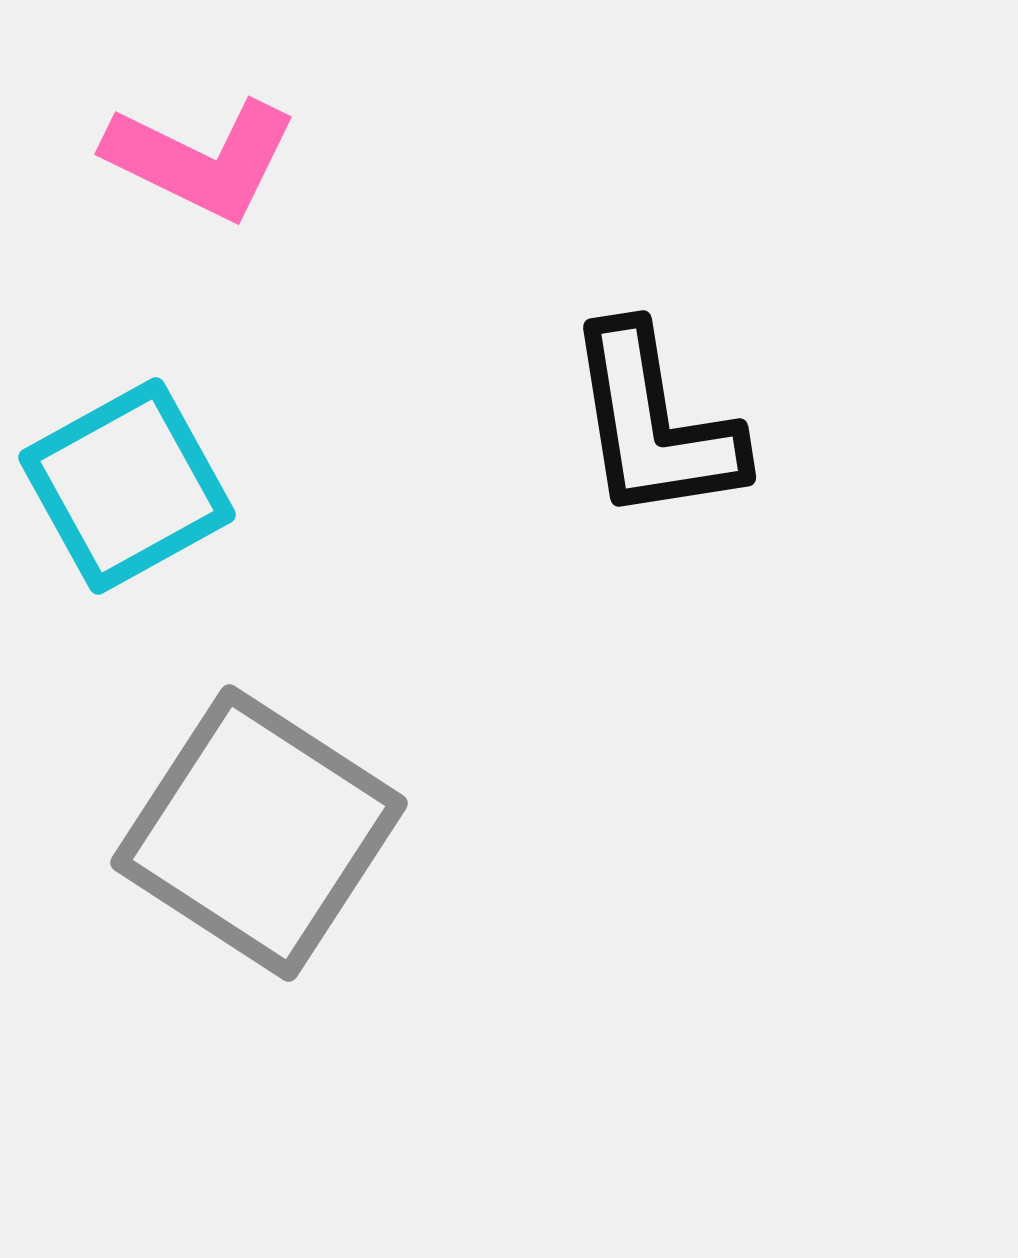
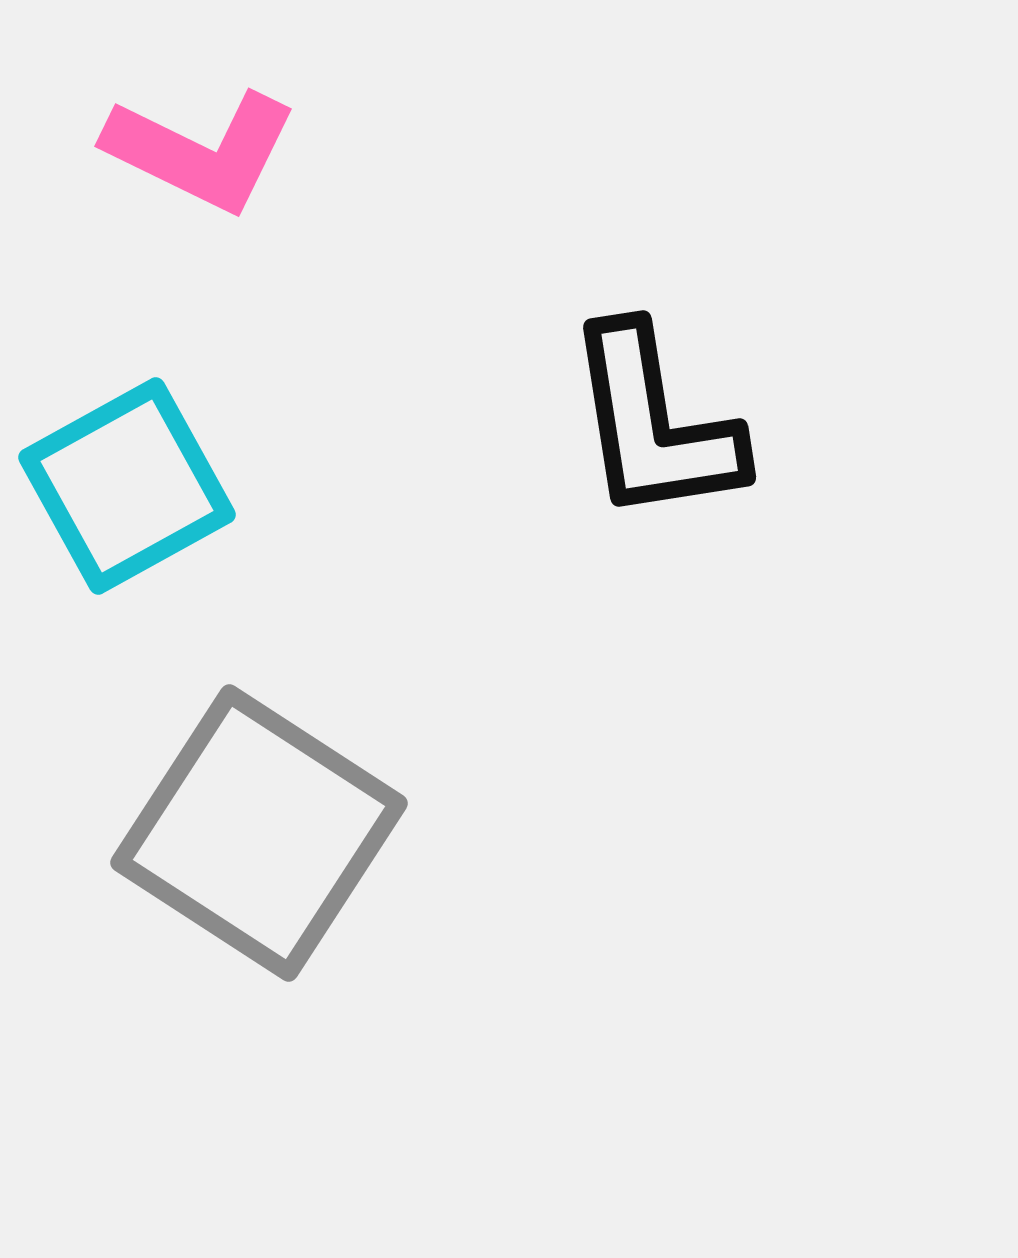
pink L-shape: moved 8 px up
